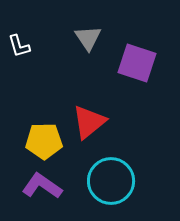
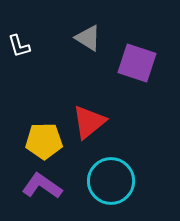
gray triangle: rotated 24 degrees counterclockwise
